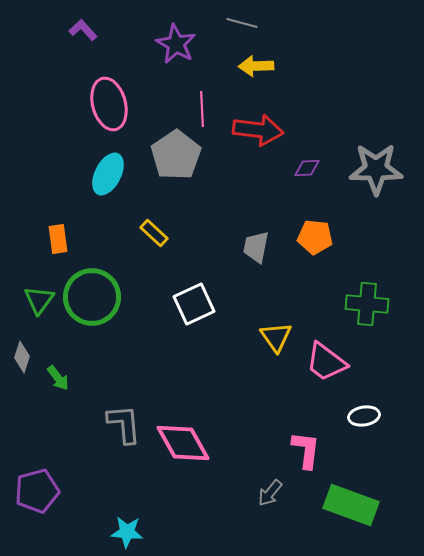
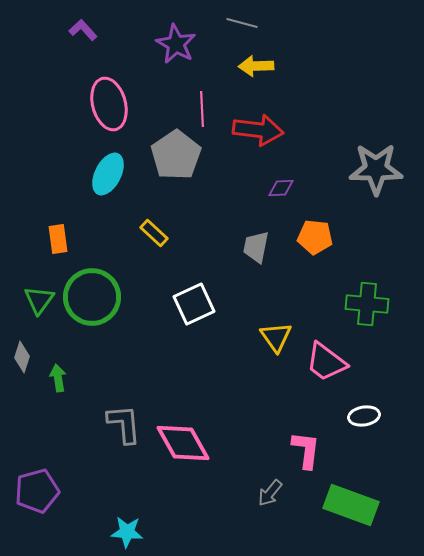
purple diamond: moved 26 px left, 20 px down
green arrow: rotated 152 degrees counterclockwise
